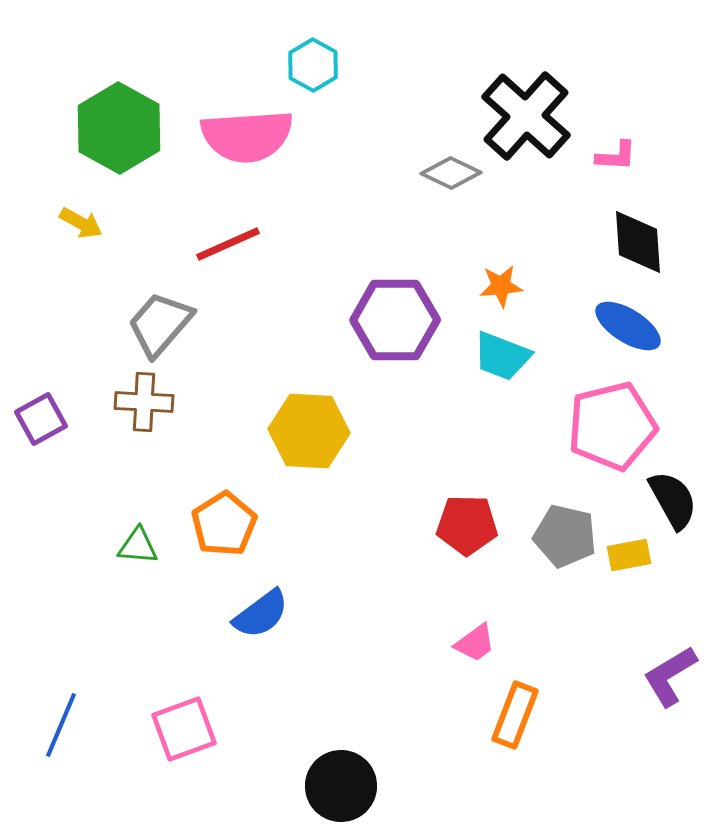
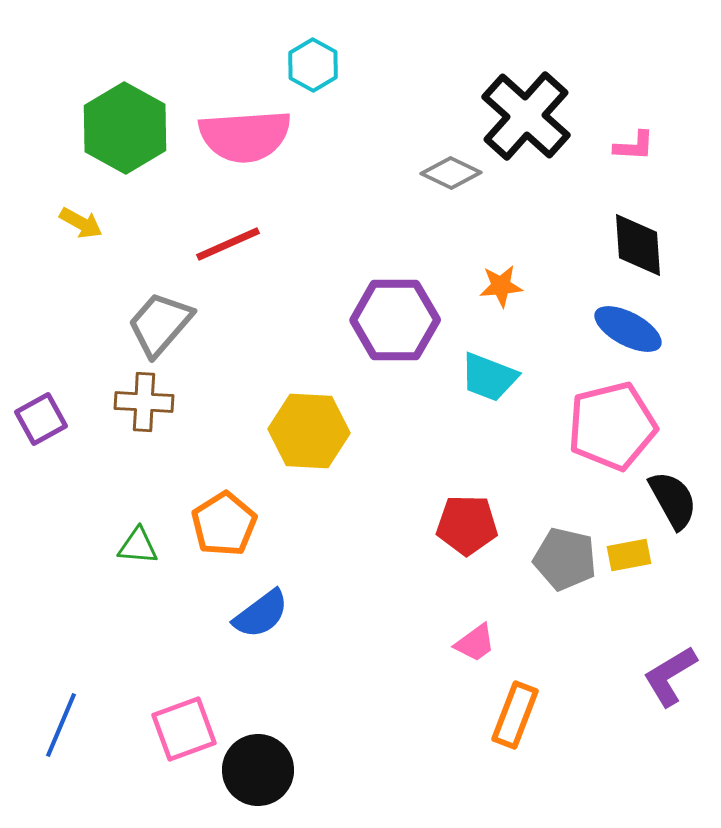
green hexagon: moved 6 px right
pink semicircle: moved 2 px left
pink L-shape: moved 18 px right, 10 px up
black diamond: moved 3 px down
blue ellipse: moved 3 px down; rotated 4 degrees counterclockwise
cyan trapezoid: moved 13 px left, 21 px down
gray pentagon: moved 23 px down
black circle: moved 83 px left, 16 px up
